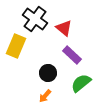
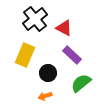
black cross: rotated 15 degrees clockwise
red triangle: rotated 12 degrees counterclockwise
yellow rectangle: moved 9 px right, 9 px down
orange arrow: rotated 32 degrees clockwise
